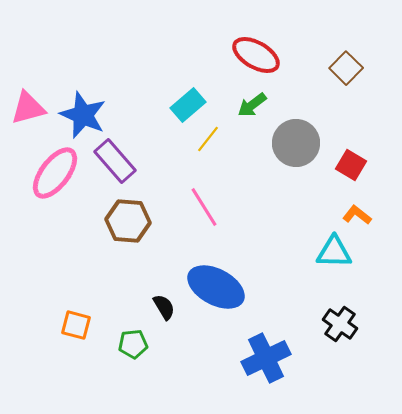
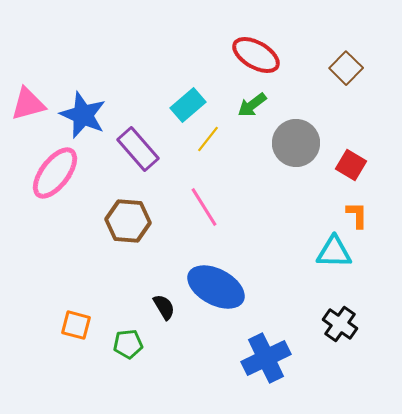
pink triangle: moved 4 px up
purple rectangle: moved 23 px right, 12 px up
orange L-shape: rotated 52 degrees clockwise
green pentagon: moved 5 px left
